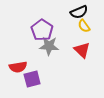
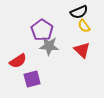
red semicircle: moved 6 px up; rotated 24 degrees counterclockwise
